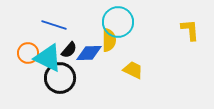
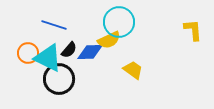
cyan circle: moved 1 px right
yellow L-shape: moved 3 px right
yellow semicircle: rotated 65 degrees clockwise
blue diamond: moved 1 px right, 1 px up
yellow trapezoid: rotated 10 degrees clockwise
black circle: moved 1 px left, 1 px down
